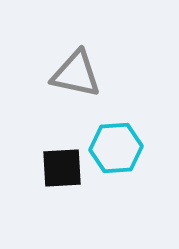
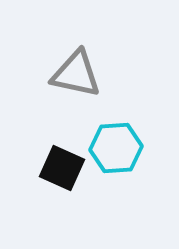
black square: rotated 27 degrees clockwise
